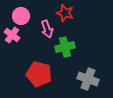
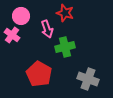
red pentagon: rotated 15 degrees clockwise
